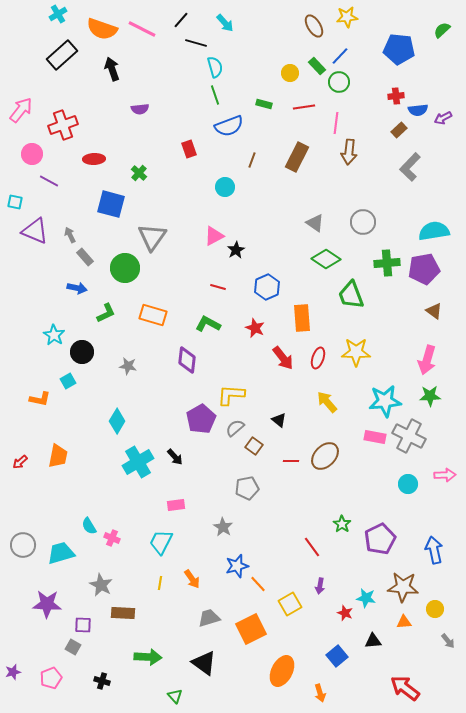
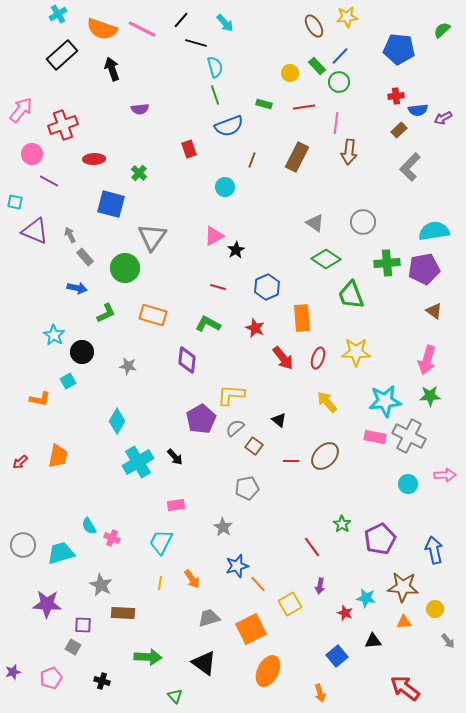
orange ellipse at (282, 671): moved 14 px left
